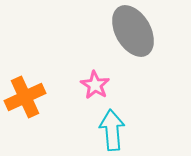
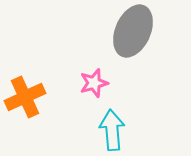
gray ellipse: rotated 54 degrees clockwise
pink star: moved 1 px left, 2 px up; rotated 24 degrees clockwise
